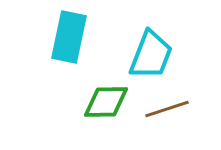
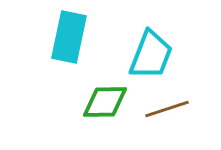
green diamond: moved 1 px left
